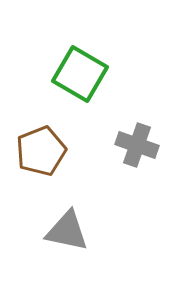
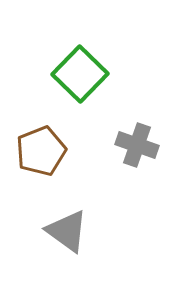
green square: rotated 14 degrees clockwise
gray triangle: rotated 24 degrees clockwise
